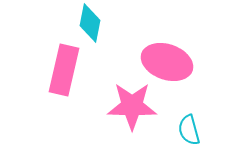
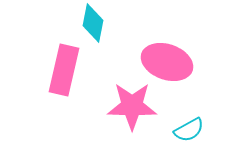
cyan diamond: moved 3 px right
cyan semicircle: rotated 104 degrees counterclockwise
